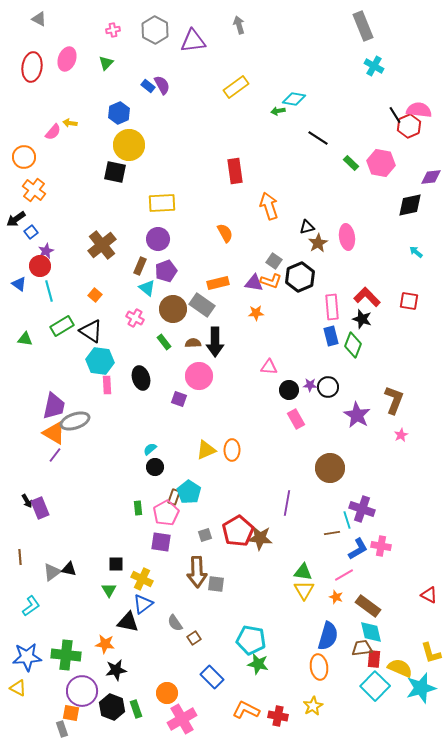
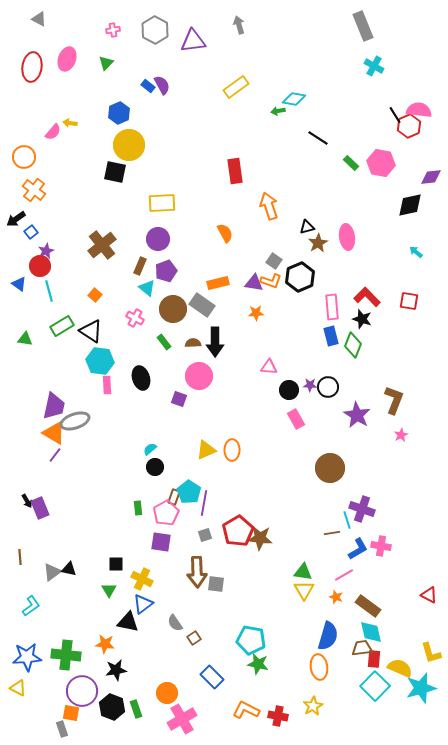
purple line at (287, 503): moved 83 px left
